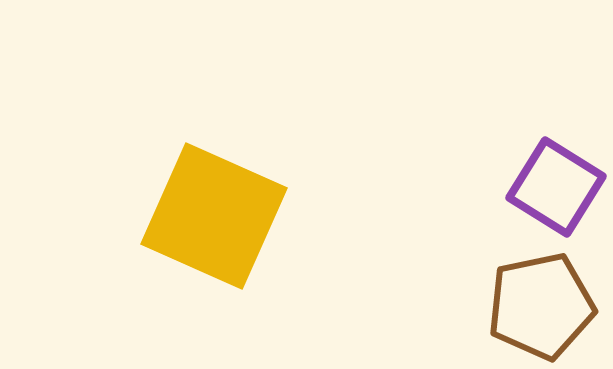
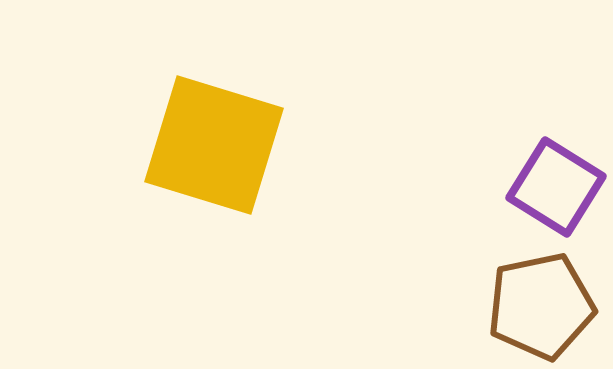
yellow square: moved 71 px up; rotated 7 degrees counterclockwise
